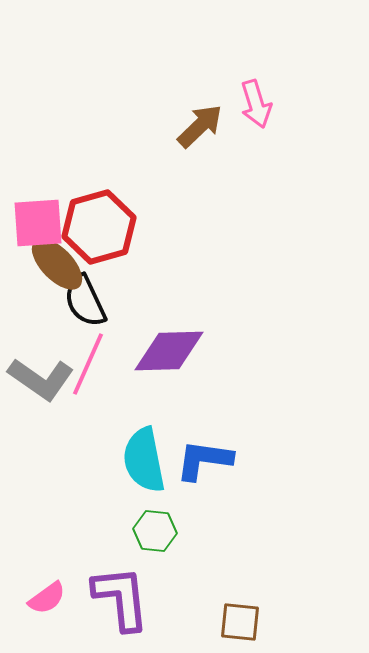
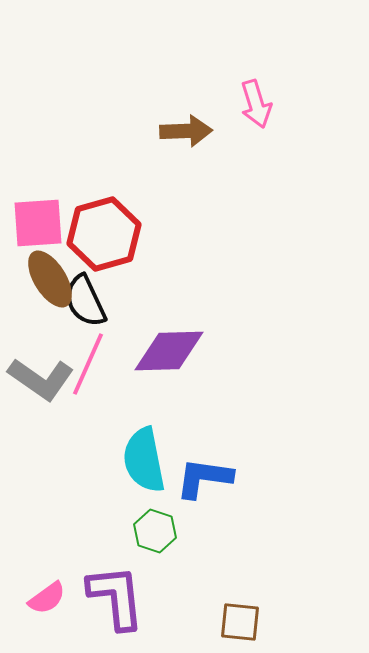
brown arrow: moved 14 px left, 5 px down; rotated 42 degrees clockwise
red hexagon: moved 5 px right, 7 px down
brown ellipse: moved 7 px left, 15 px down; rotated 12 degrees clockwise
blue L-shape: moved 18 px down
green hexagon: rotated 12 degrees clockwise
purple L-shape: moved 5 px left, 1 px up
